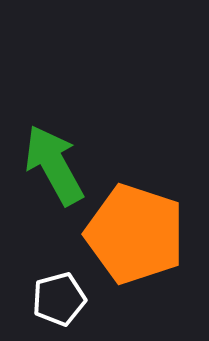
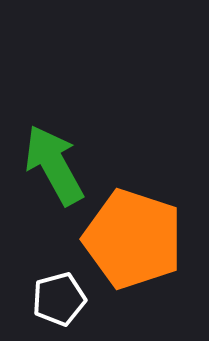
orange pentagon: moved 2 px left, 5 px down
